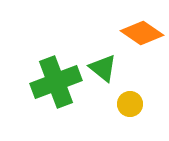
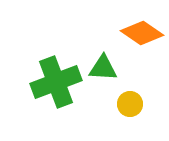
green triangle: rotated 36 degrees counterclockwise
